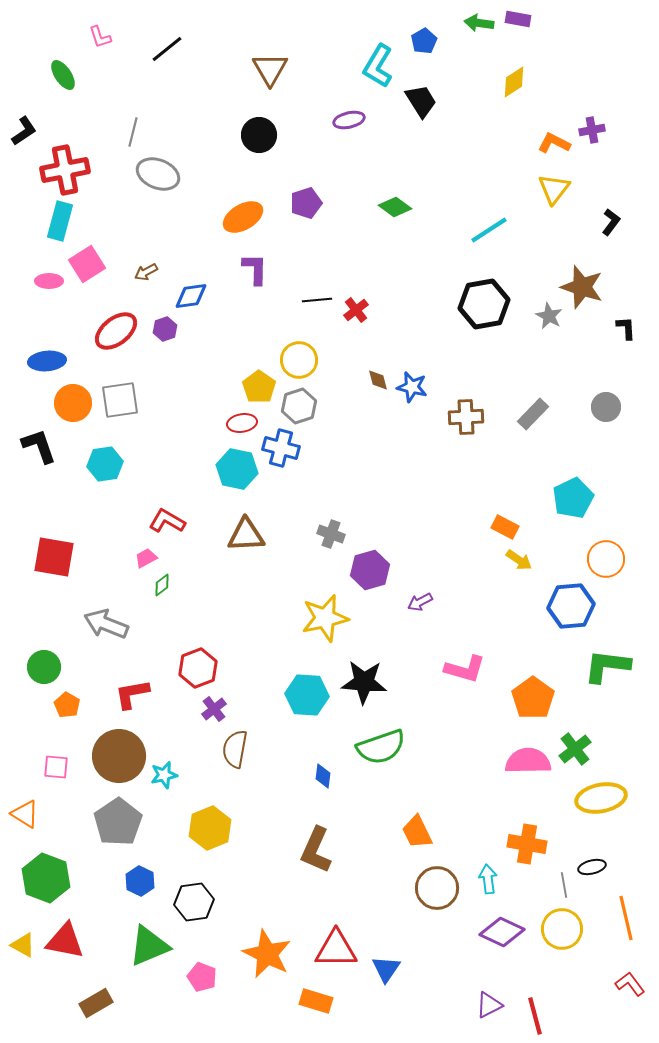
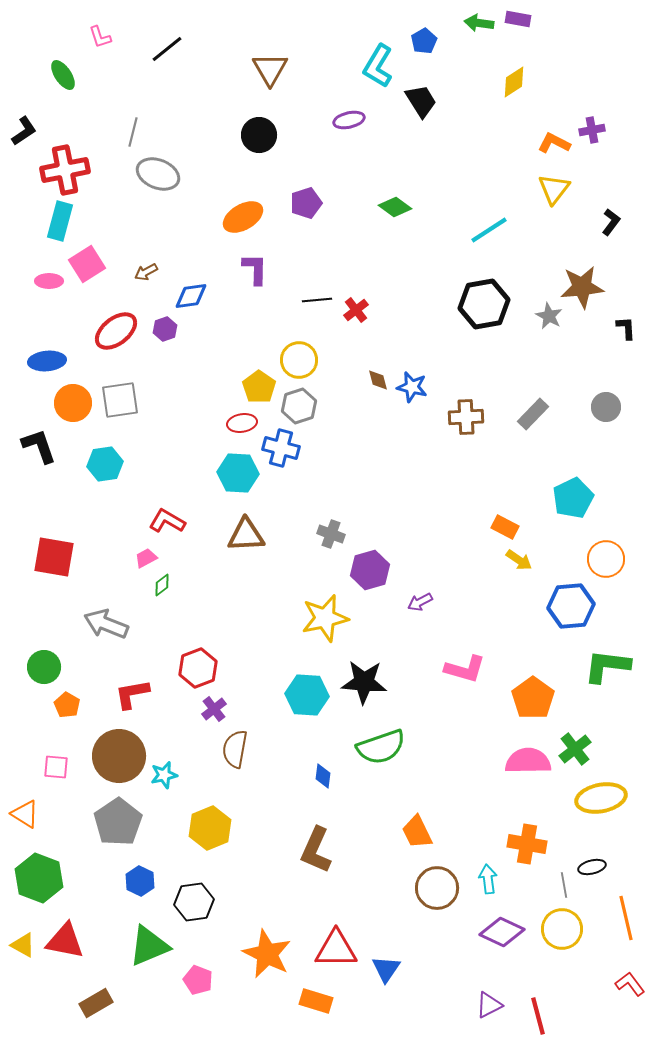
brown star at (582, 287): rotated 24 degrees counterclockwise
cyan hexagon at (237, 469): moved 1 px right, 4 px down; rotated 9 degrees counterclockwise
green hexagon at (46, 878): moved 7 px left
pink pentagon at (202, 977): moved 4 px left, 3 px down
red line at (535, 1016): moved 3 px right
